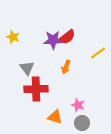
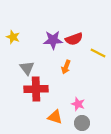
red semicircle: moved 7 px right, 2 px down; rotated 18 degrees clockwise
yellow line: rotated 63 degrees clockwise
pink star: moved 1 px up
